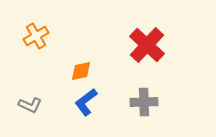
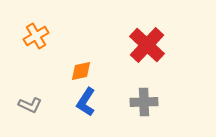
blue L-shape: rotated 20 degrees counterclockwise
